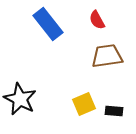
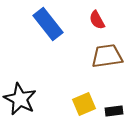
black rectangle: rotated 12 degrees counterclockwise
